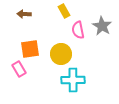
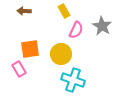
brown arrow: moved 3 px up
pink semicircle: moved 2 px left; rotated 144 degrees counterclockwise
cyan cross: rotated 20 degrees clockwise
